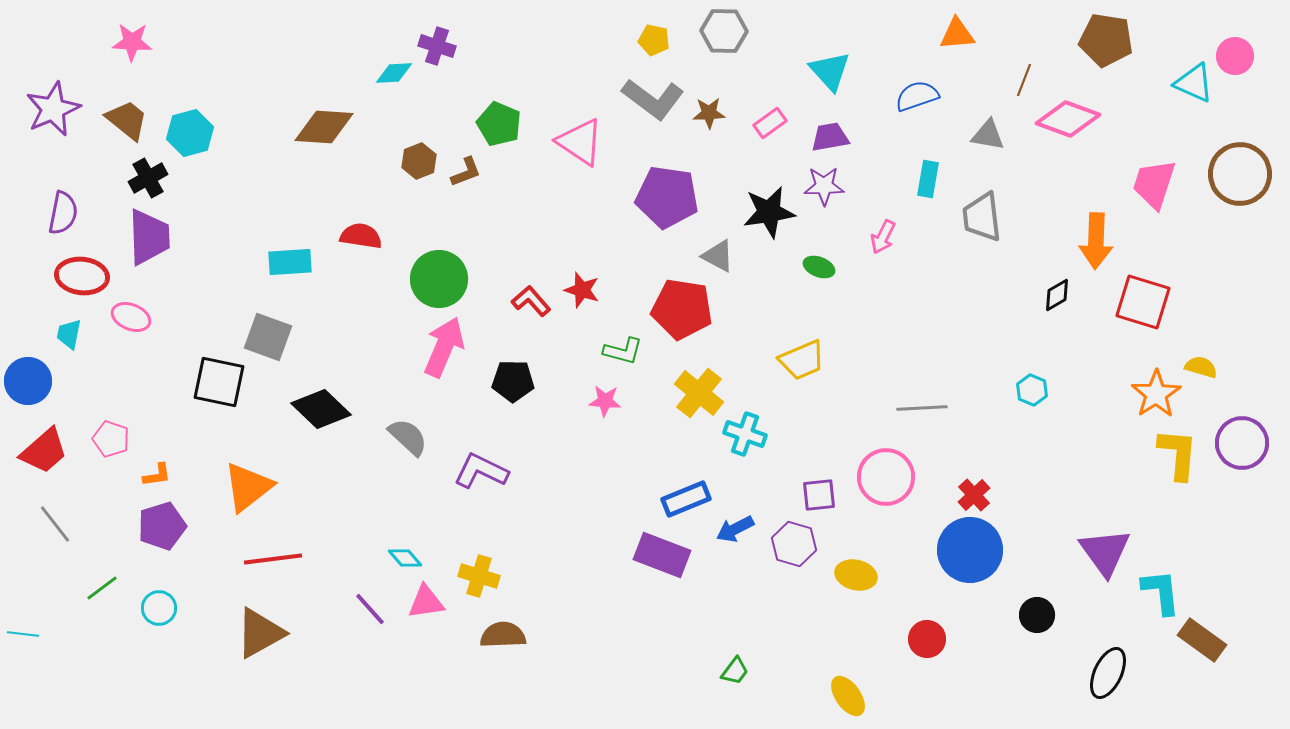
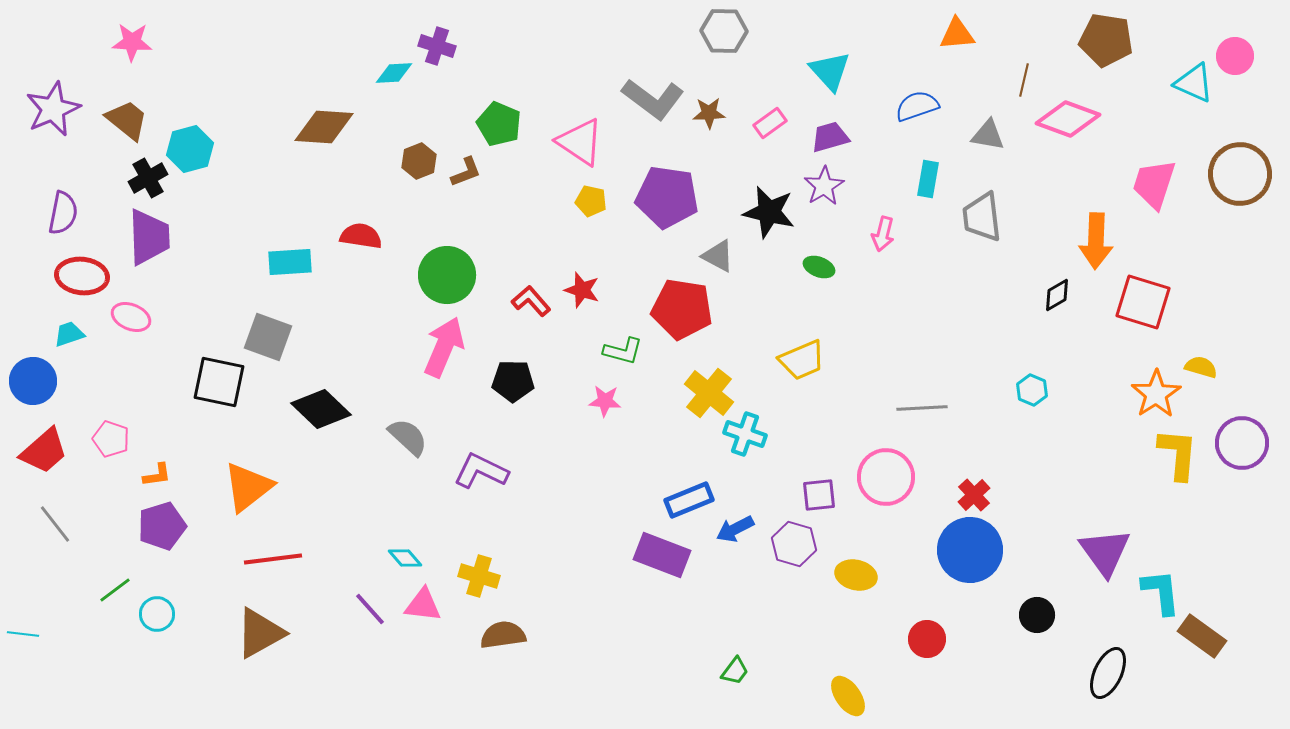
yellow pentagon at (654, 40): moved 63 px left, 161 px down
brown line at (1024, 80): rotated 8 degrees counterclockwise
blue semicircle at (917, 96): moved 10 px down
cyan hexagon at (190, 133): moved 16 px down
purple trapezoid at (830, 137): rotated 6 degrees counterclockwise
purple star at (824, 186): rotated 30 degrees counterclockwise
black star at (769, 212): rotated 22 degrees clockwise
pink arrow at (883, 237): moved 3 px up; rotated 12 degrees counterclockwise
green circle at (439, 279): moved 8 px right, 4 px up
cyan trapezoid at (69, 334): rotated 60 degrees clockwise
blue circle at (28, 381): moved 5 px right
yellow cross at (699, 393): moved 10 px right
blue rectangle at (686, 499): moved 3 px right, 1 px down
green line at (102, 588): moved 13 px right, 2 px down
pink triangle at (426, 602): moved 3 px left, 3 px down; rotated 15 degrees clockwise
cyan circle at (159, 608): moved 2 px left, 6 px down
brown semicircle at (503, 635): rotated 6 degrees counterclockwise
brown rectangle at (1202, 640): moved 4 px up
